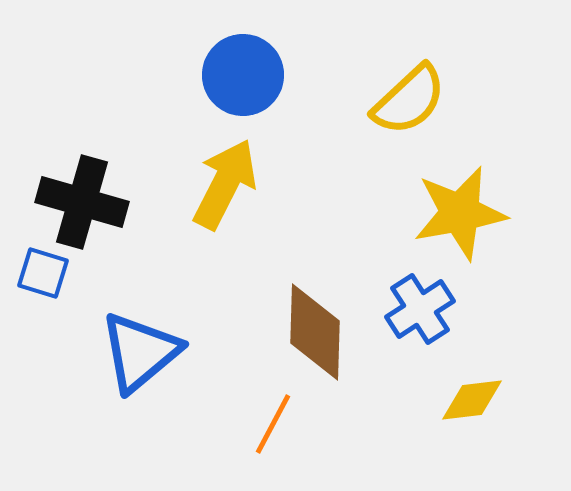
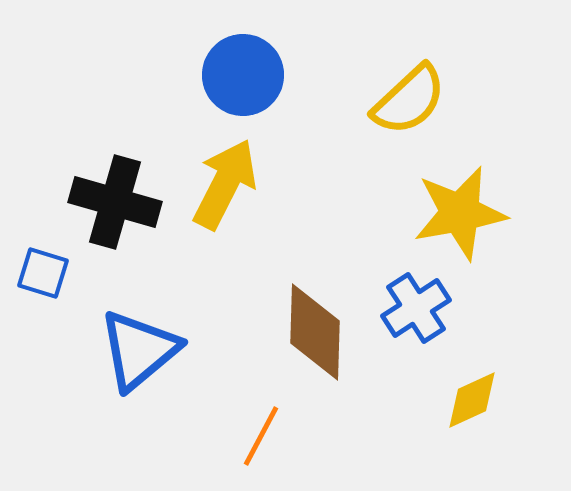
black cross: moved 33 px right
blue cross: moved 4 px left, 1 px up
blue triangle: moved 1 px left, 2 px up
yellow diamond: rotated 18 degrees counterclockwise
orange line: moved 12 px left, 12 px down
